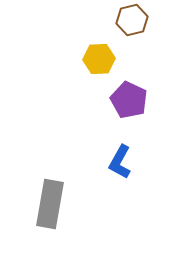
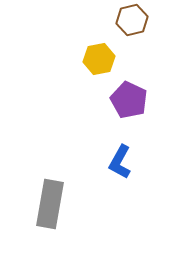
yellow hexagon: rotated 8 degrees counterclockwise
